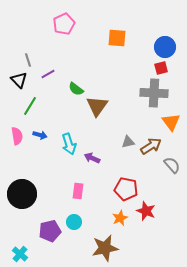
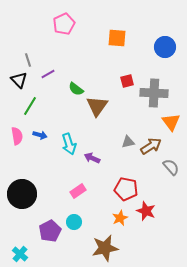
red square: moved 34 px left, 13 px down
gray semicircle: moved 1 px left, 2 px down
pink rectangle: rotated 49 degrees clockwise
purple pentagon: rotated 15 degrees counterclockwise
